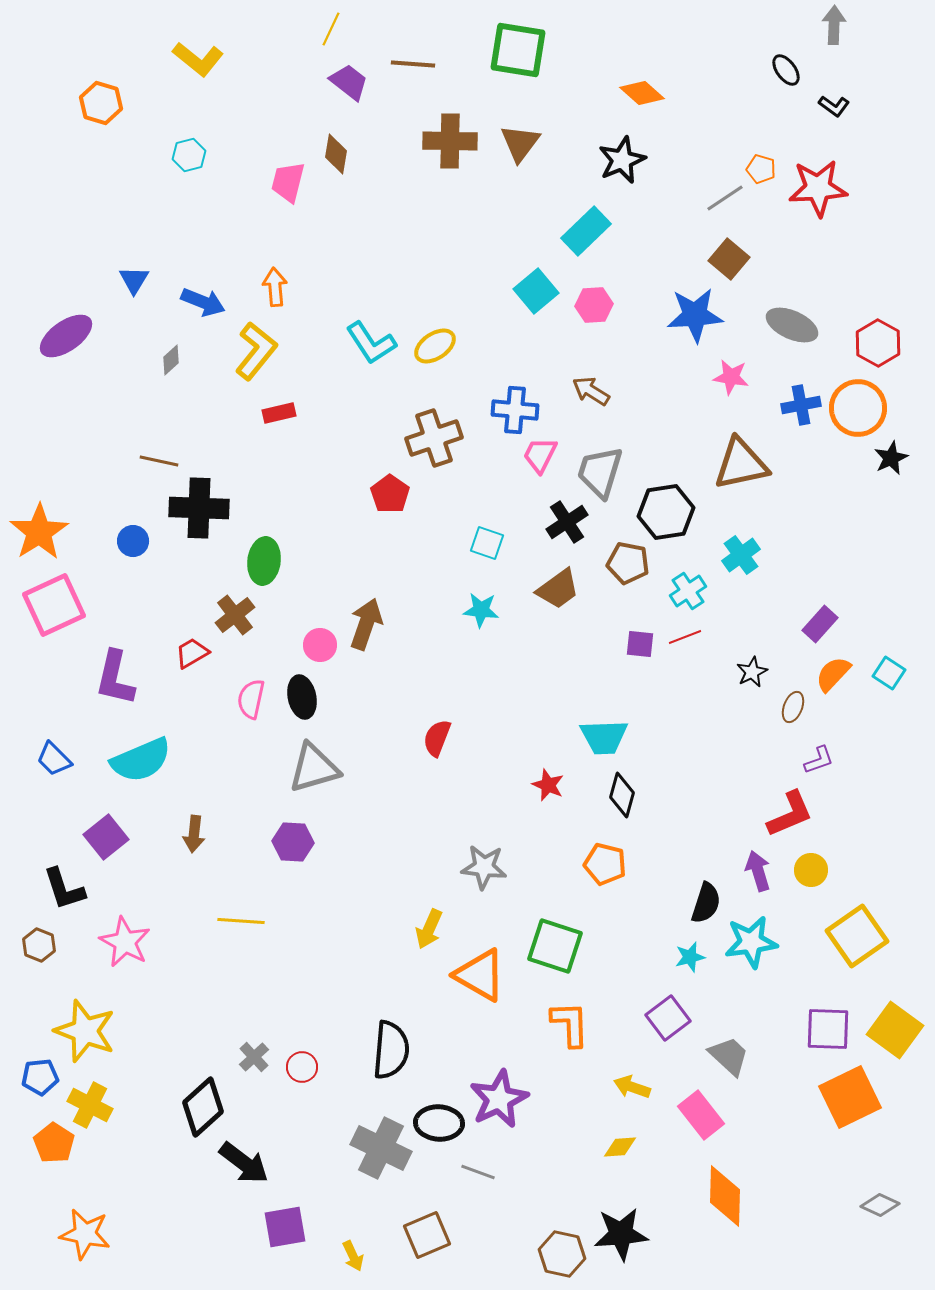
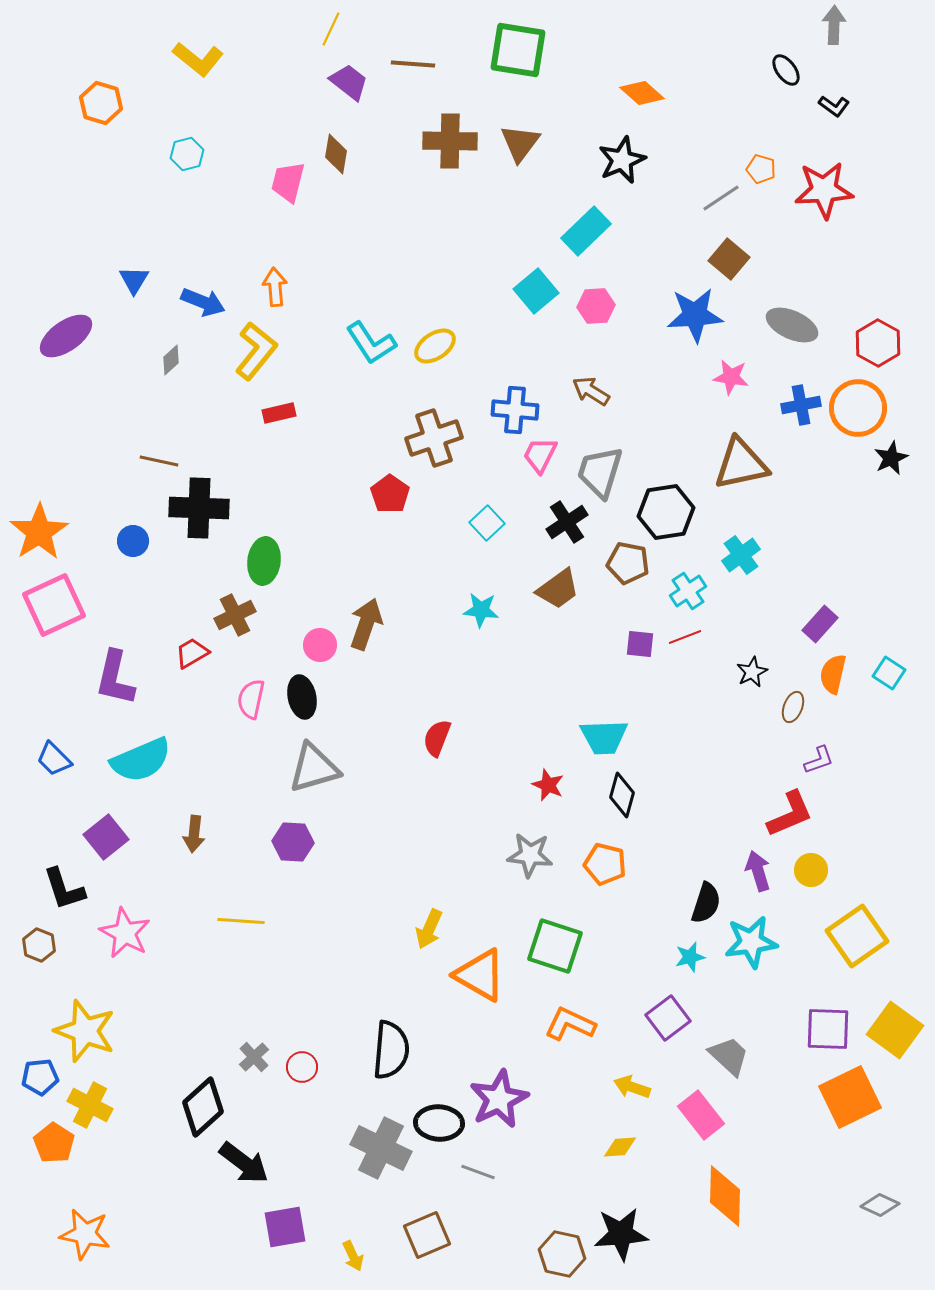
cyan hexagon at (189, 155): moved 2 px left, 1 px up
red star at (818, 188): moved 6 px right, 2 px down
gray line at (725, 198): moved 4 px left
pink hexagon at (594, 305): moved 2 px right, 1 px down
cyan square at (487, 543): moved 20 px up; rotated 28 degrees clockwise
brown cross at (235, 615): rotated 12 degrees clockwise
orange semicircle at (833, 674): rotated 30 degrees counterclockwise
gray star at (484, 867): moved 46 px right, 12 px up
pink star at (125, 942): moved 9 px up
orange L-shape at (570, 1024): rotated 63 degrees counterclockwise
